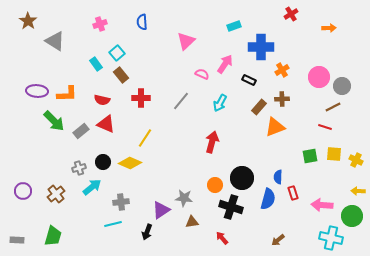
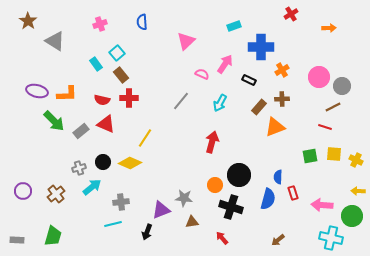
purple ellipse at (37, 91): rotated 10 degrees clockwise
red cross at (141, 98): moved 12 px left
black circle at (242, 178): moved 3 px left, 3 px up
purple triangle at (161, 210): rotated 12 degrees clockwise
